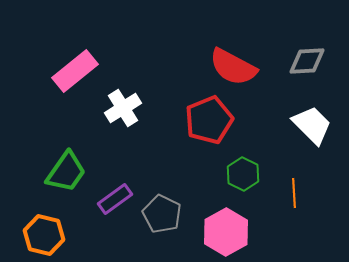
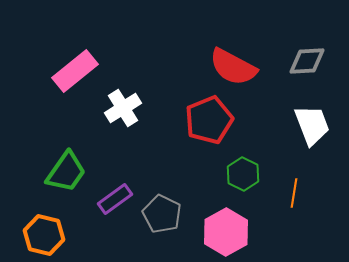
white trapezoid: rotated 24 degrees clockwise
orange line: rotated 12 degrees clockwise
